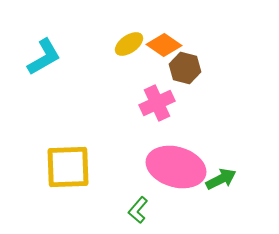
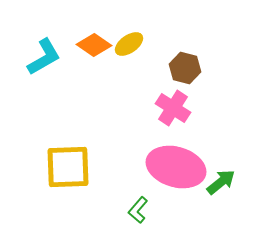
orange diamond: moved 70 px left
pink cross: moved 16 px right, 5 px down; rotated 32 degrees counterclockwise
green arrow: moved 3 px down; rotated 12 degrees counterclockwise
